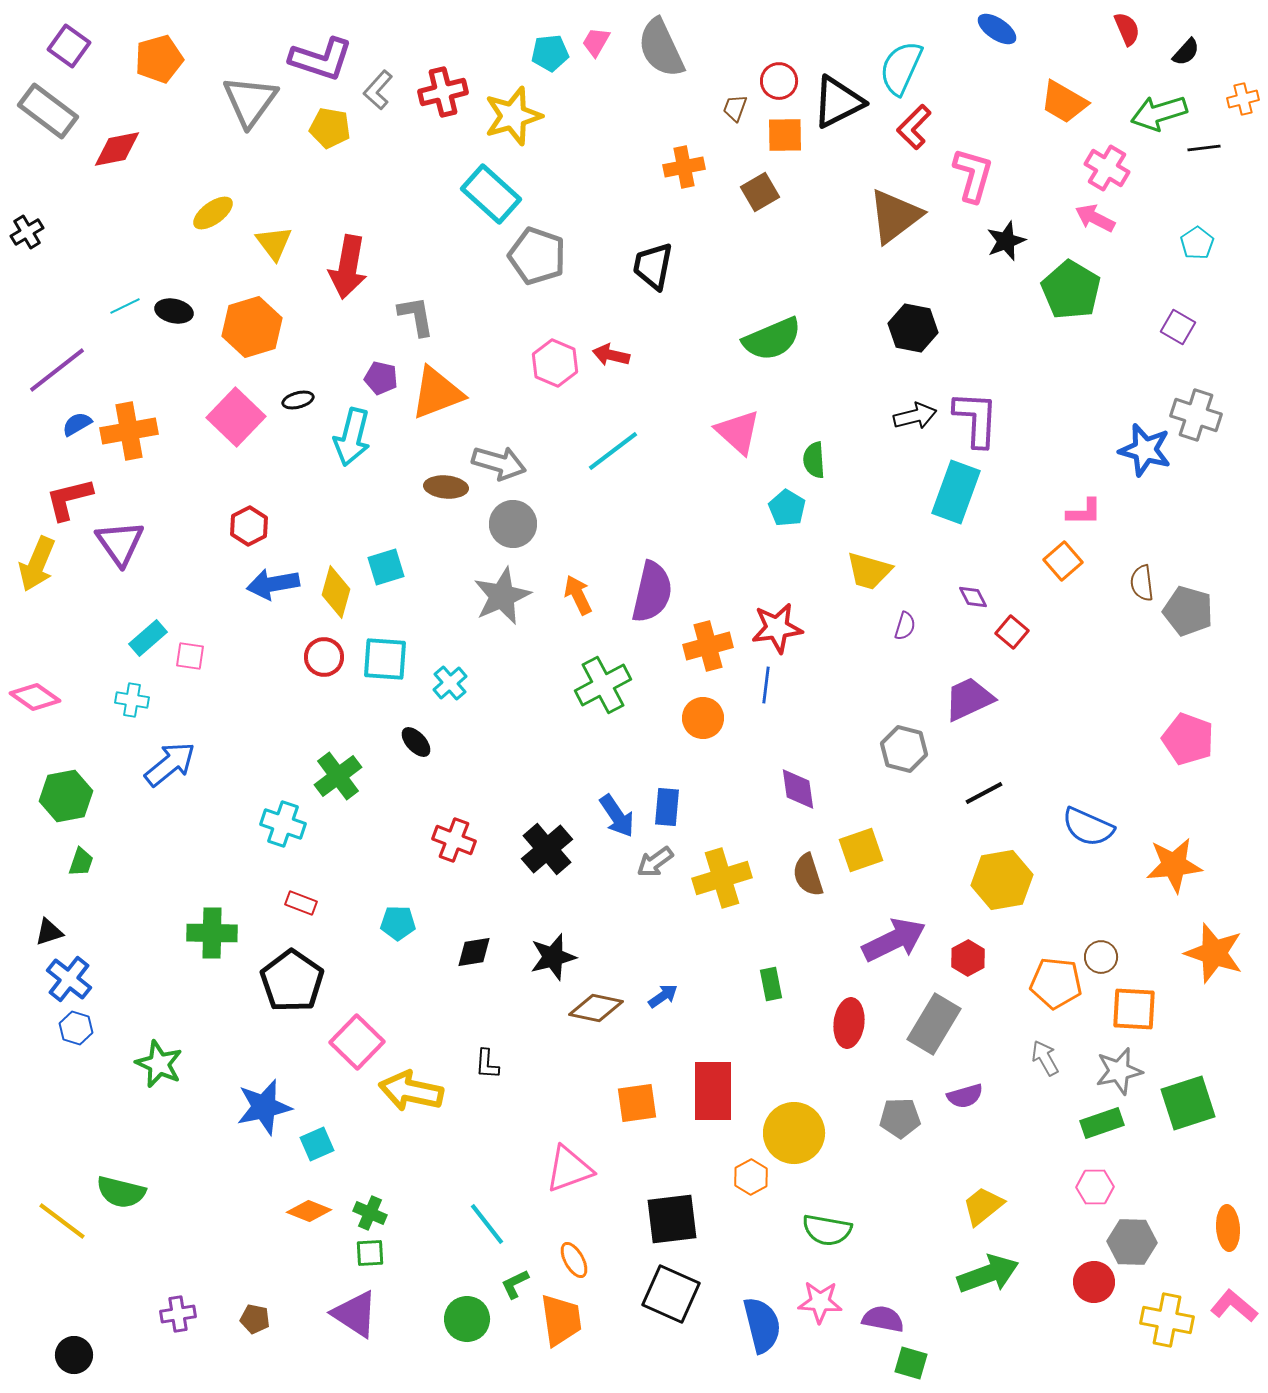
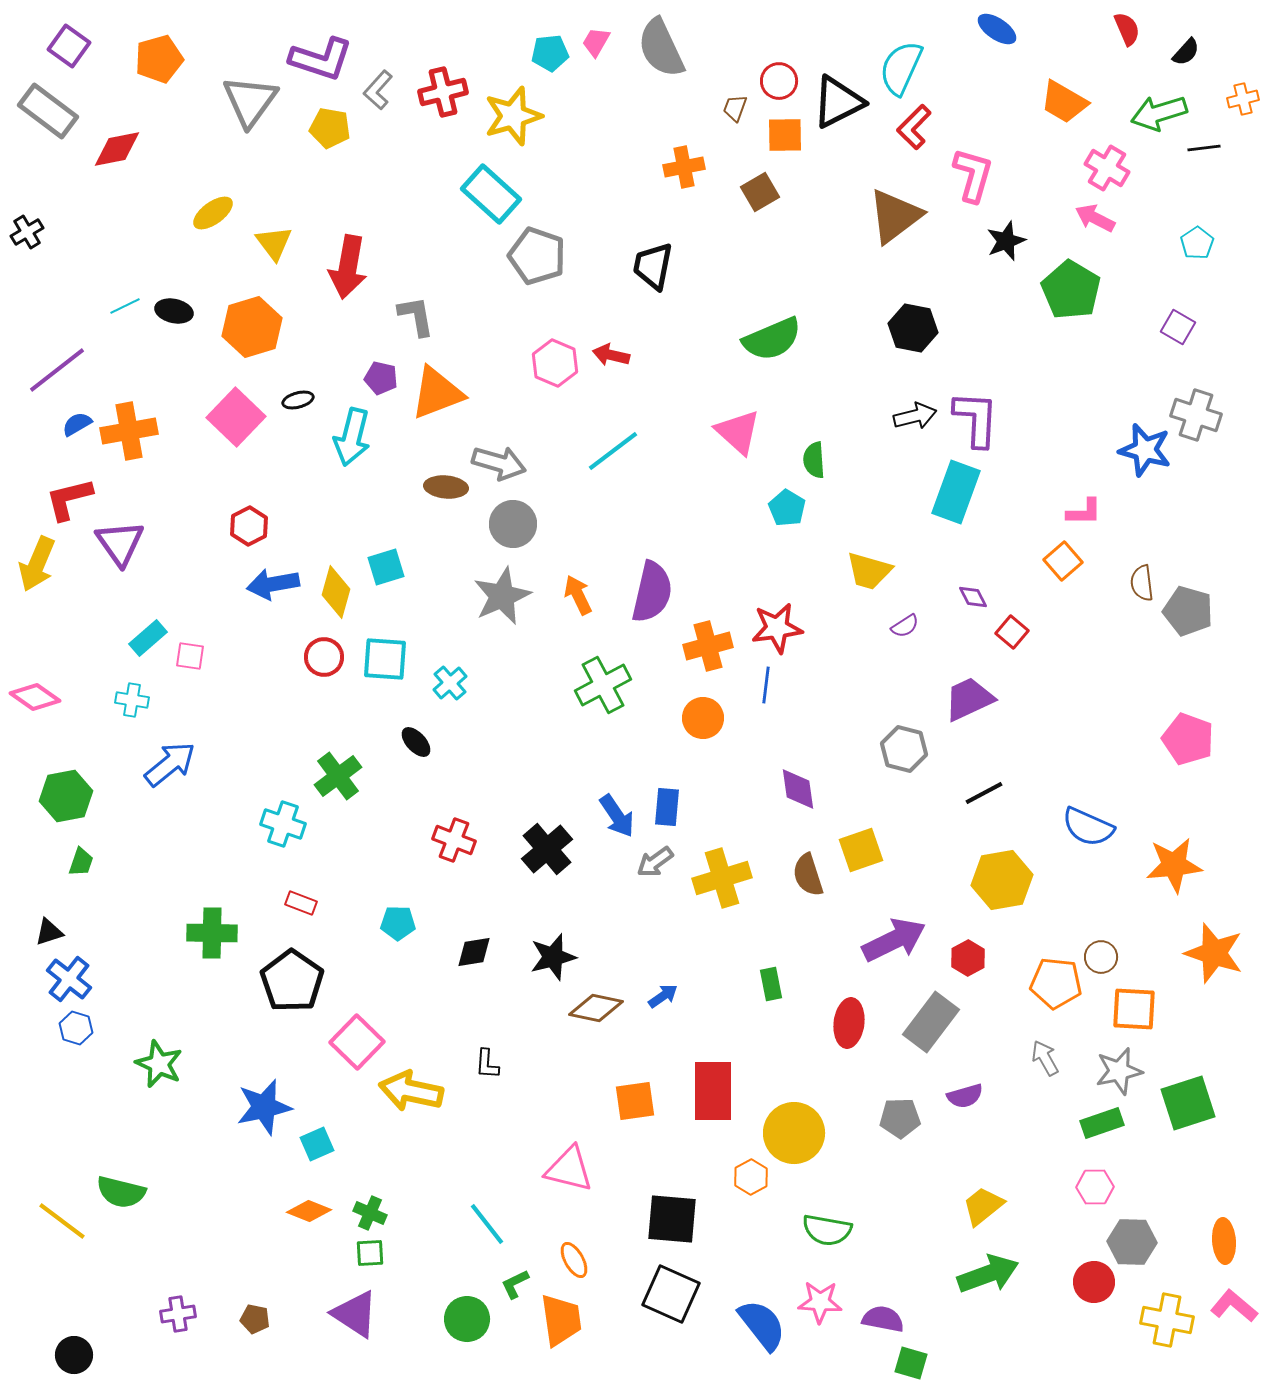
purple semicircle at (905, 626): rotated 40 degrees clockwise
gray rectangle at (934, 1024): moved 3 px left, 2 px up; rotated 6 degrees clockwise
orange square at (637, 1103): moved 2 px left, 2 px up
pink triangle at (569, 1169): rotated 34 degrees clockwise
black square at (672, 1219): rotated 12 degrees clockwise
orange ellipse at (1228, 1228): moved 4 px left, 13 px down
blue semicircle at (762, 1325): rotated 24 degrees counterclockwise
